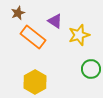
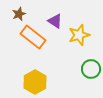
brown star: moved 1 px right, 1 px down
